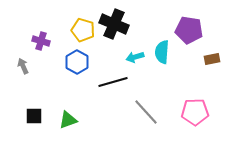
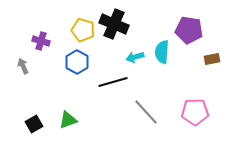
black square: moved 8 px down; rotated 30 degrees counterclockwise
